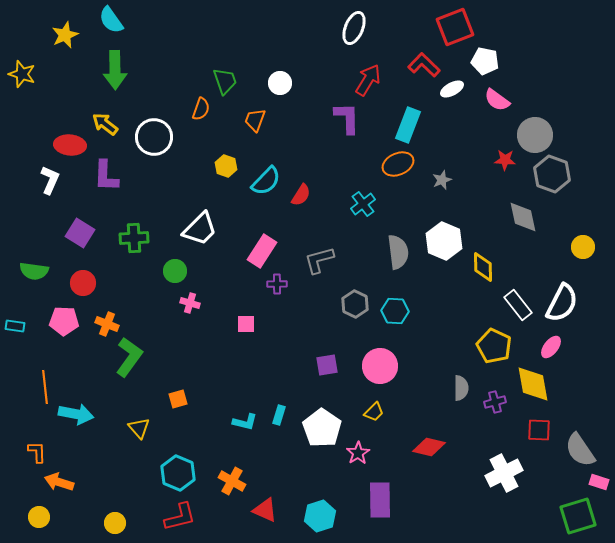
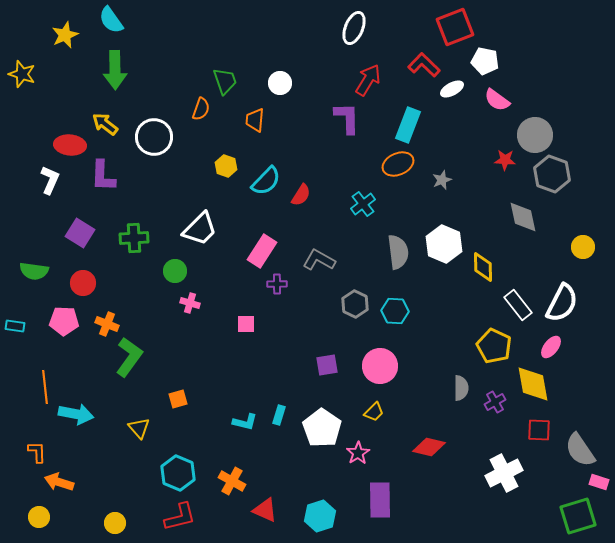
orange trapezoid at (255, 120): rotated 15 degrees counterclockwise
purple L-shape at (106, 176): moved 3 px left
white hexagon at (444, 241): moved 3 px down
gray L-shape at (319, 260): rotated 44 degrees clockwise
purple cross at (495, 402): rotated 15 degrees counterclockwise
